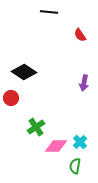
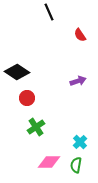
black line: rotated 60 degrees clockwise
black diamond: moved 7 px left
purple arrow: moved 6 px left, 2 px up; rotated 119 degrees counterclockwise
red circle: moved 16 px right
pink diamond: moved 7 px left, 16 px down
green semicircle: moved 1 px right, 1 px up
